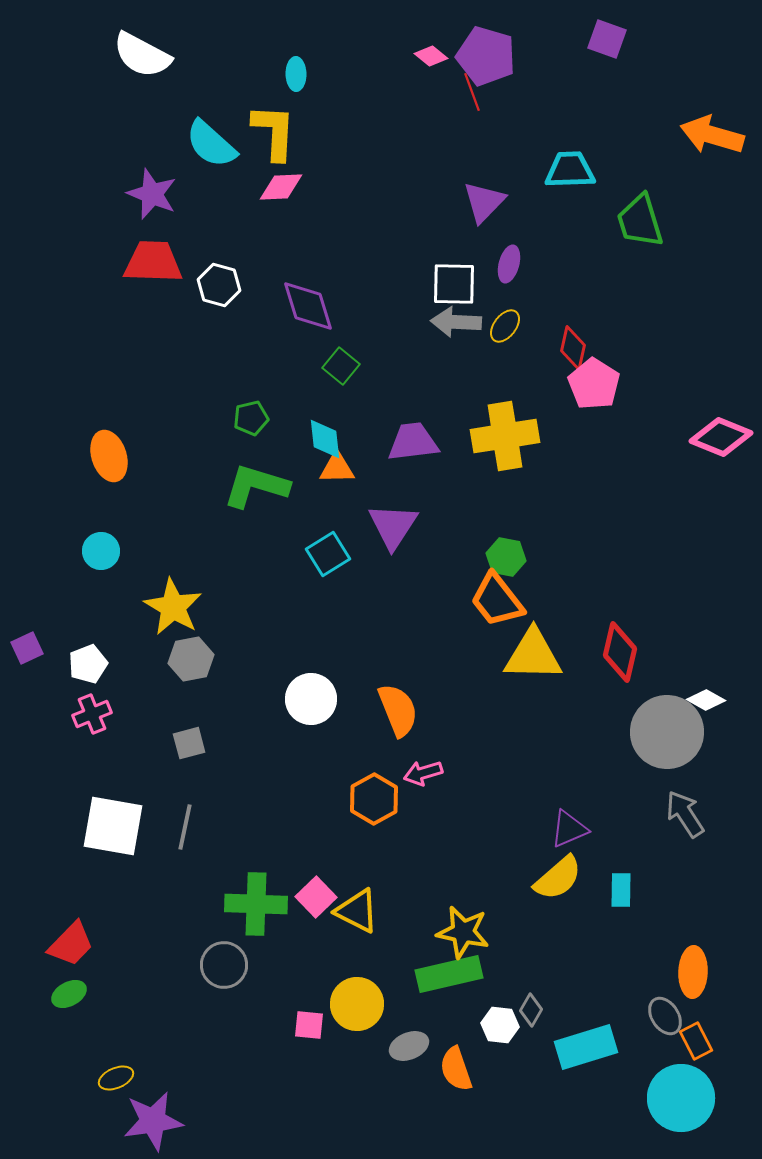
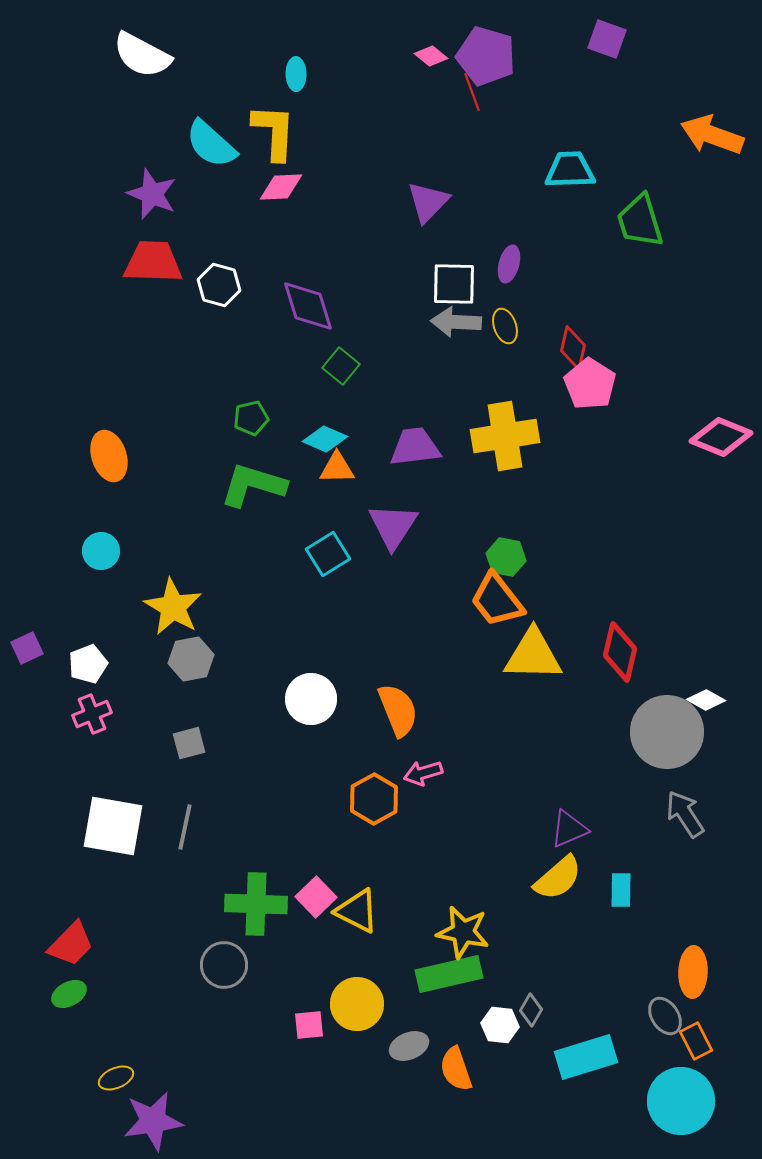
orange arrow at (712, 135): rotated 4 degrees clockwise
purple triangle at (484, 202): moved 56 px left
yellow ellipse at (505, 326): rotated 56 degrees counterclockwise
pink pentagon at (594, 384): moved 4 px left
cyan diamond at (325, 439): rotated 60 degrees counterclockwise
purple trapezoid at (413, 442): moved 2 px right, 5 px down
green L-shape at (256, 486): moved 3 px left, 1 px up
pink square at (309, 1025): rotated 12 degrees counterclockwise
cyan rectangle at (586, 1047): moved 10 px down
cyan circle at (681, 1098): moved 3 px down
